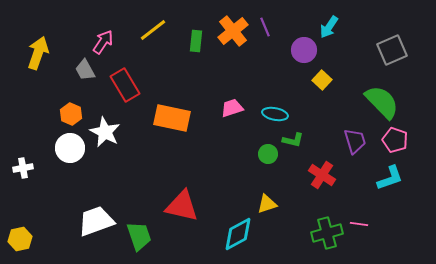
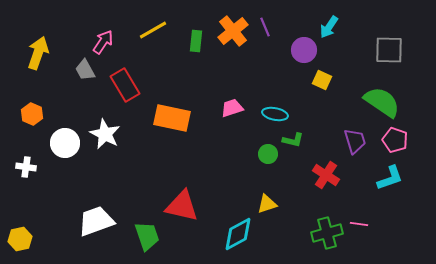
yellow line: rotated 8 degrees clockwise
gray square: moved 3 px left; rotated 24 degrees clockwise
yellow square: rotated 18 degrees counterclockwise
green semicircle: rotated 12 degrees counterclockwise
orange hexagon: moved 39 px left
white star: moved 2 px down
white circle: moved 5 px left, 5 px up
white cross: moved 3 px right, 1 px up; rotated 18 degrees clockwise
red cross: moved 4 px right
green trapezoid: moved 8 px right
